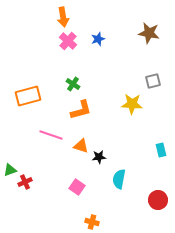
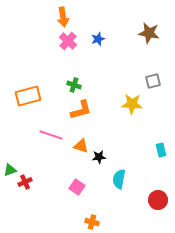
green cross: moved 1 px right, 1 px down; rotated 16 degrees counterclockwise
